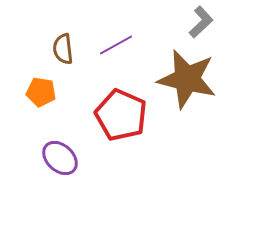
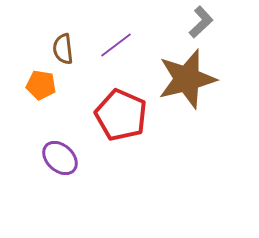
purple line: rotated 8 degrees counterclockwise
brown star: rotated 28 degrees counterclockwise
orange pentagon: moved 7 px up
